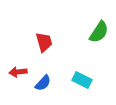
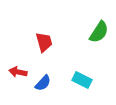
red arrow: rotated 18 degrees clockwise
